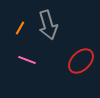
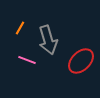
gray arrow: moved 15 px down
